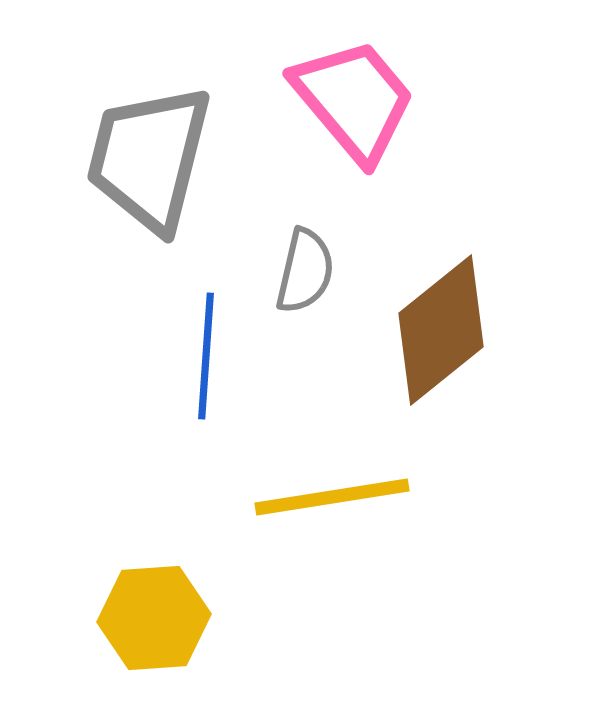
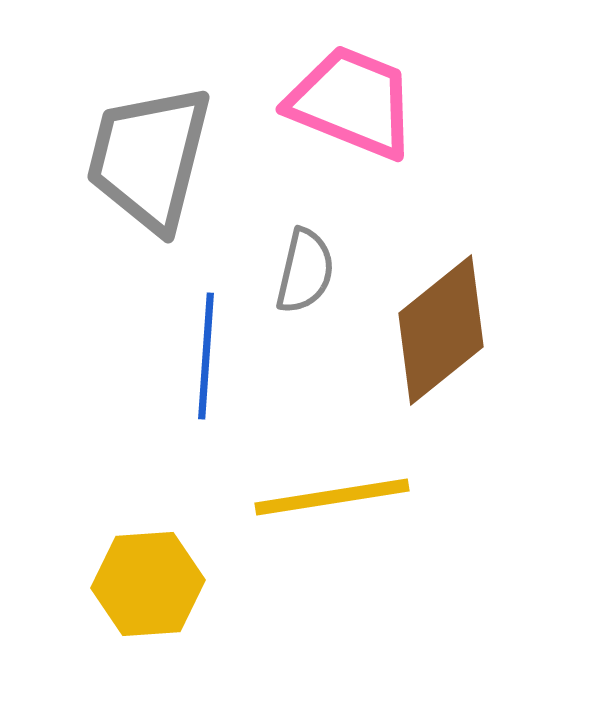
pink trapezoid: moved 2 px left, 2 px down; rotated 28 degrees counterclockwise
yellow hexagon: moved 6 px left, 34 px up
